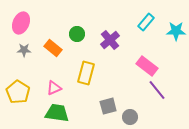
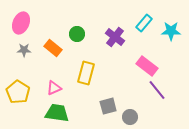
cyan rectangle: moved 2 px left, 1 px down
cyan star: moved 5 px left
purple cross: moved 5 px right, 3 px up; rotated 12 degrees counterclockwise
